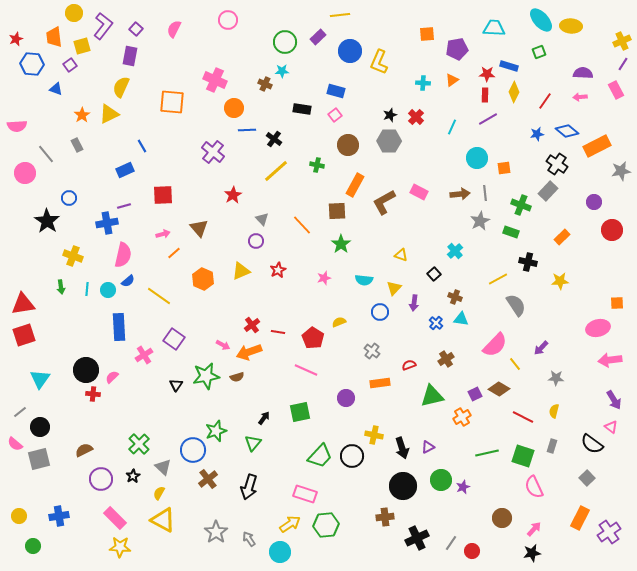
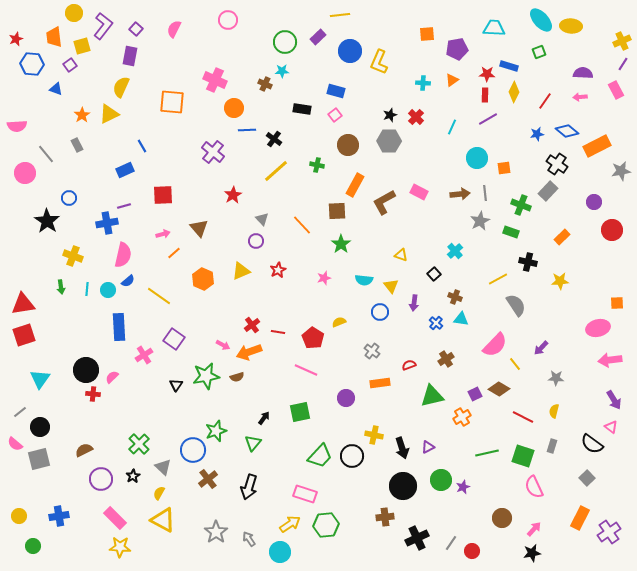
yellow triangle at (394, 288): moved 3 px left, 2 px up; rotated 21 degrees counterclockwise
